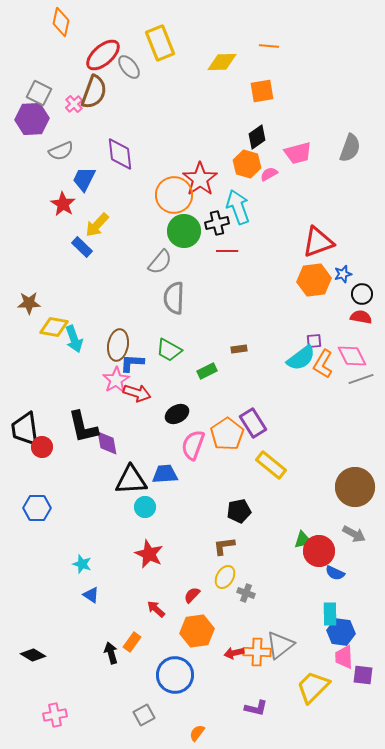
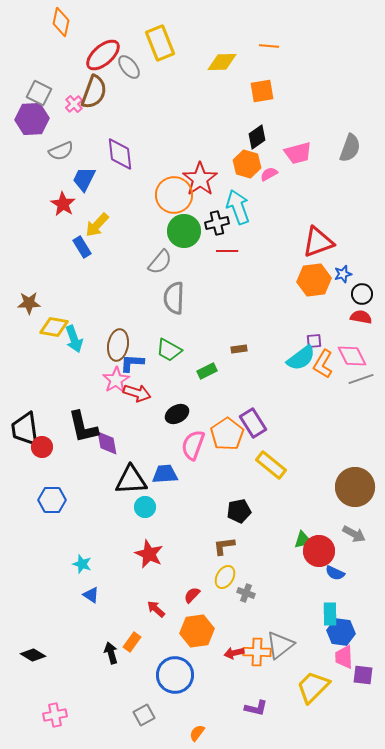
blue rectangle at (82, 247): rotated 15 degrees clockwise
blue hexagon at (37, 508): moved 15 px right, 8 px up
